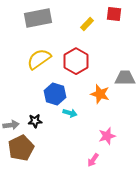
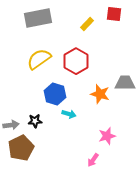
gray trapezoid: moved 5 px down
cyan arrow: moved 1 px left, 1 px down
